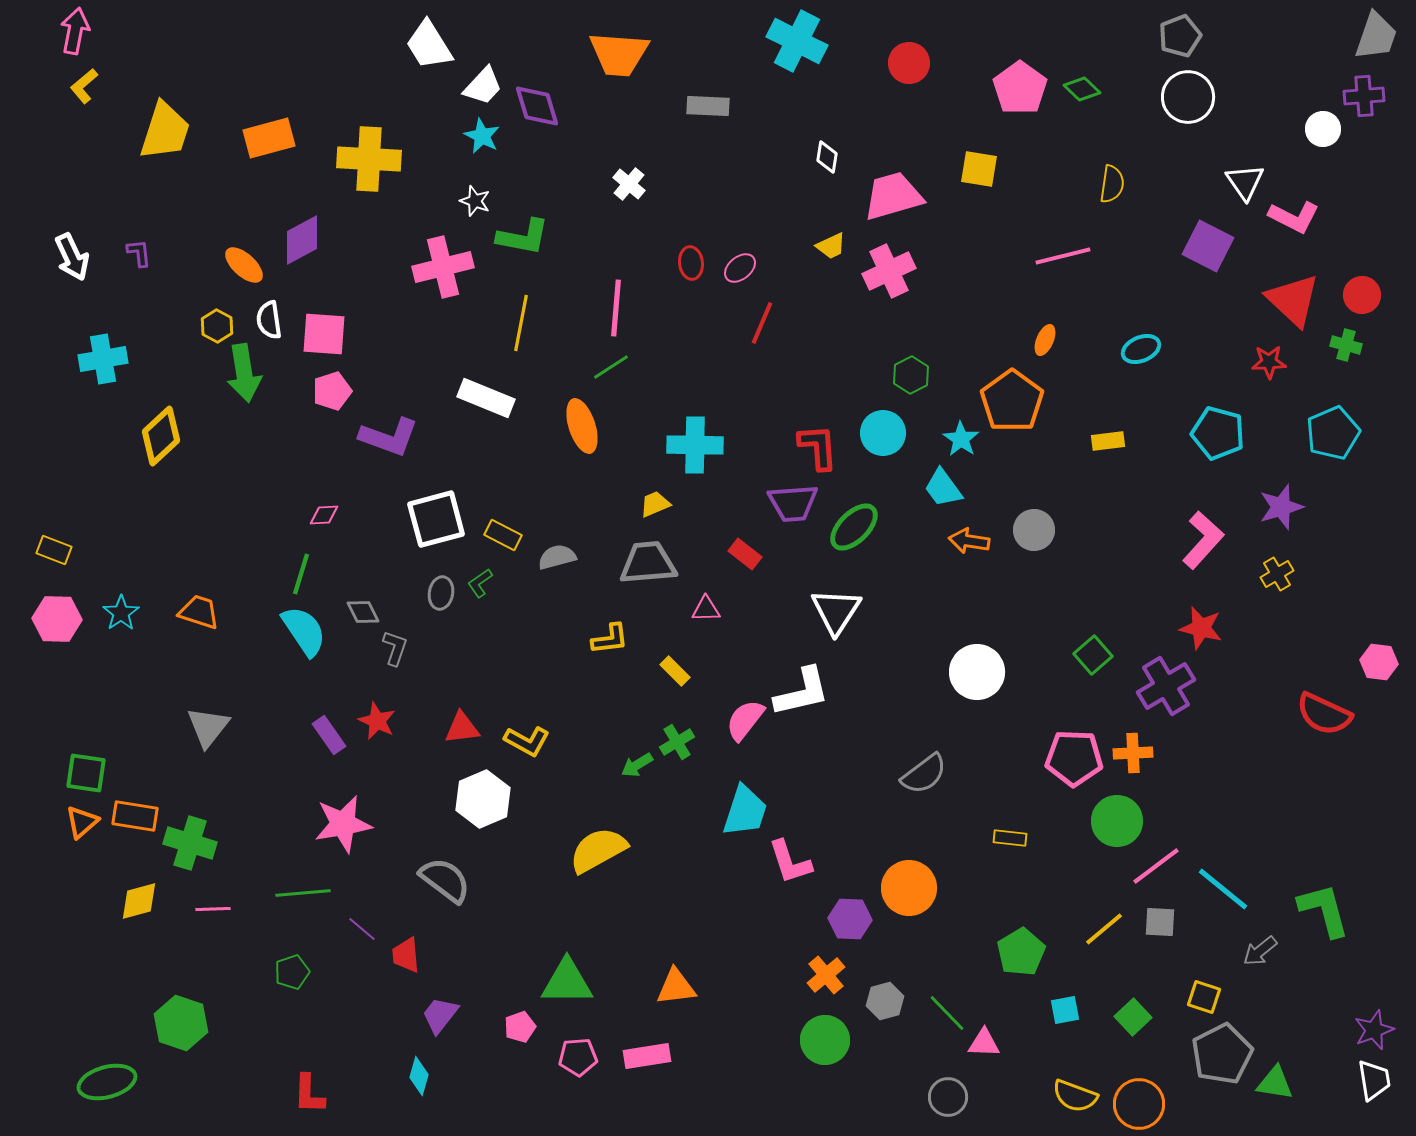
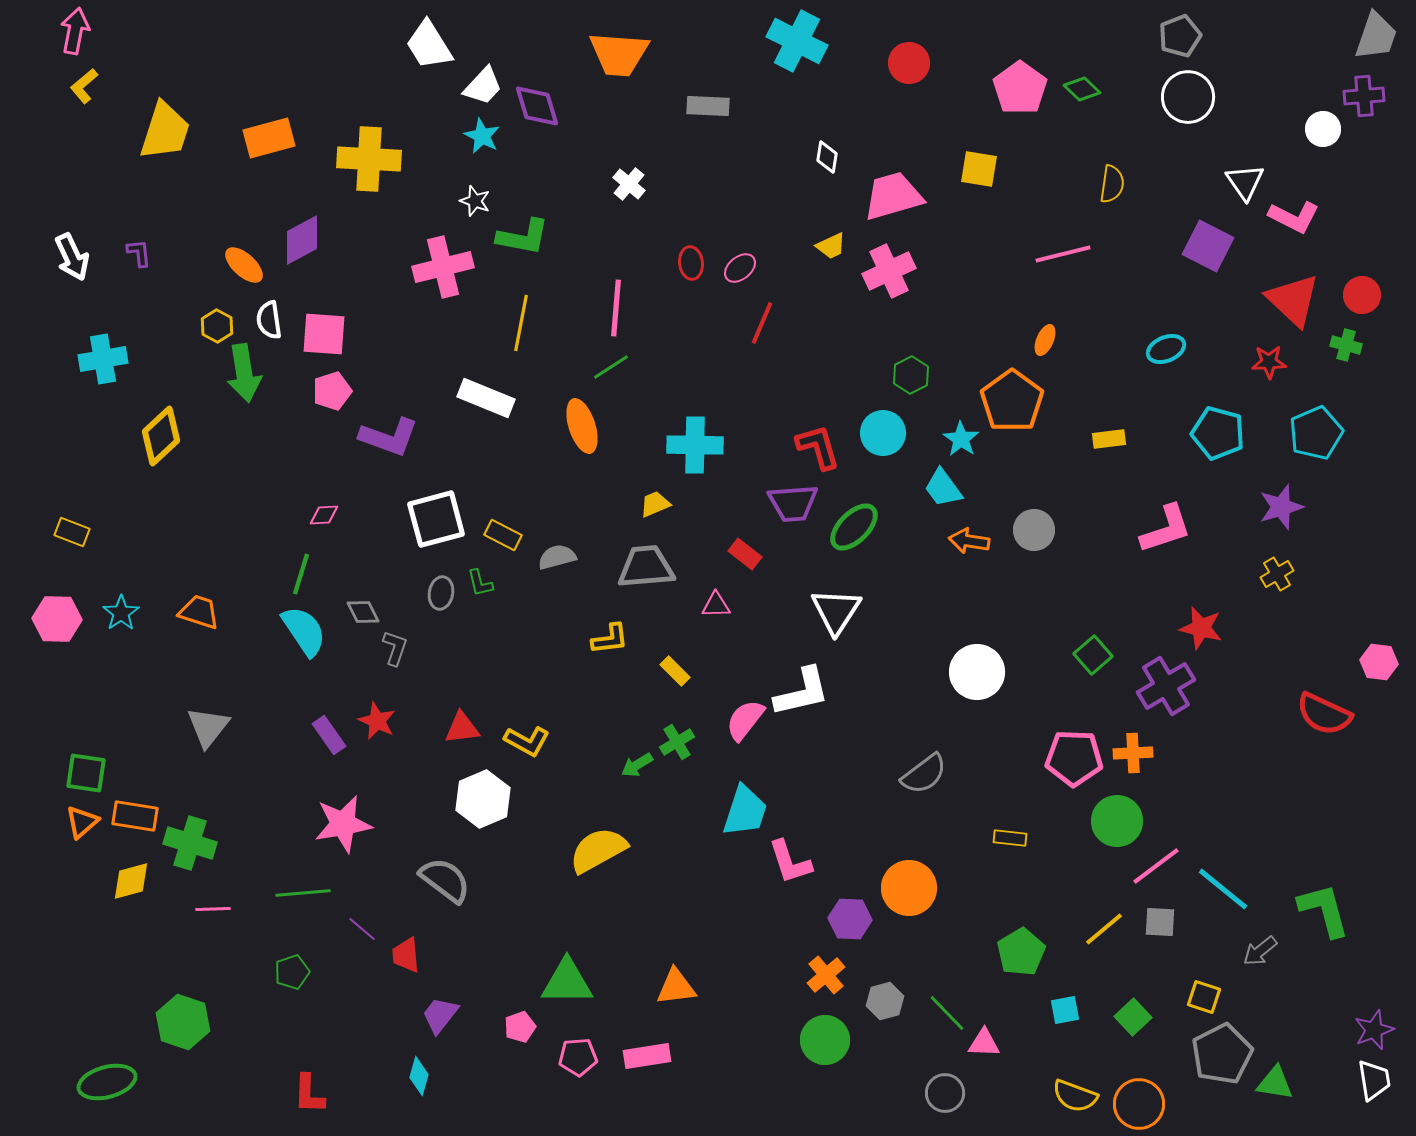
pink line at (1063, 256): moved 2 px up
cyan ellipse at (1141, 349): moved 25 px right
cyan pentagon at (1333, 433): moved 17 px left
yellow rectangle at (1108, 441): moved 1 px right, 2 px up
red L-shape at (818, 447): rotated 12 degrees counterclockwise
pink L-shape at (1203, 540): moved 37 px left, 11 px up; rotated 30 degrees clockwise
yellow rectangle at (54, 550): moved 18 px right, 18 px up
gray trapezoid at (648, 563): moved 2 px left, 4 px down
green L-shape at (480, 583): rotated 68 degrees counterclockwise
pink triangle at (706, 609): moved 10 px right, 4 px up
yellow diamond at (139, 901): moved 8 px left, 20 px up
green hexagon at (181, 1023): moved 2 px right, 1 px up
gray circle at (948, 1097): moved 3 px left, 4 px up
